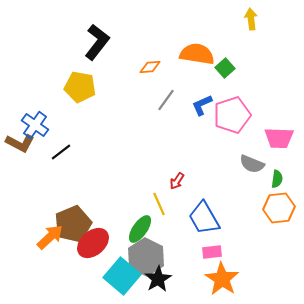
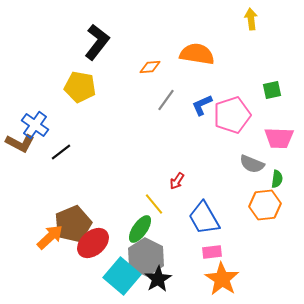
green square: moved 47 px right, 22 px down; rotated 30 degrees clockwise
yellow line: moved 5 px left; rotated 15 degrees counterclockwise
orange hexagon: moved 14 px left, 3 px up
